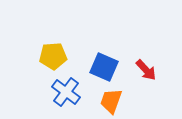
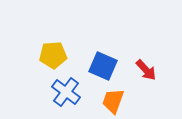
yellow pentagon: moved 1 px up
blue square: moved 1 px left, 1 px up
orange trapezoid: moved 2 px right
